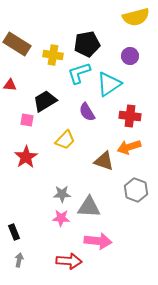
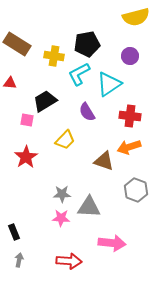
yellow cross: moved 1 px right, 1 px down
cyan L-shape: moved 1 px down; rotated 10 degrees counterclockwise
red triangle: moved 2 px up
pink arrow: moved 14 px right, 2 px down
